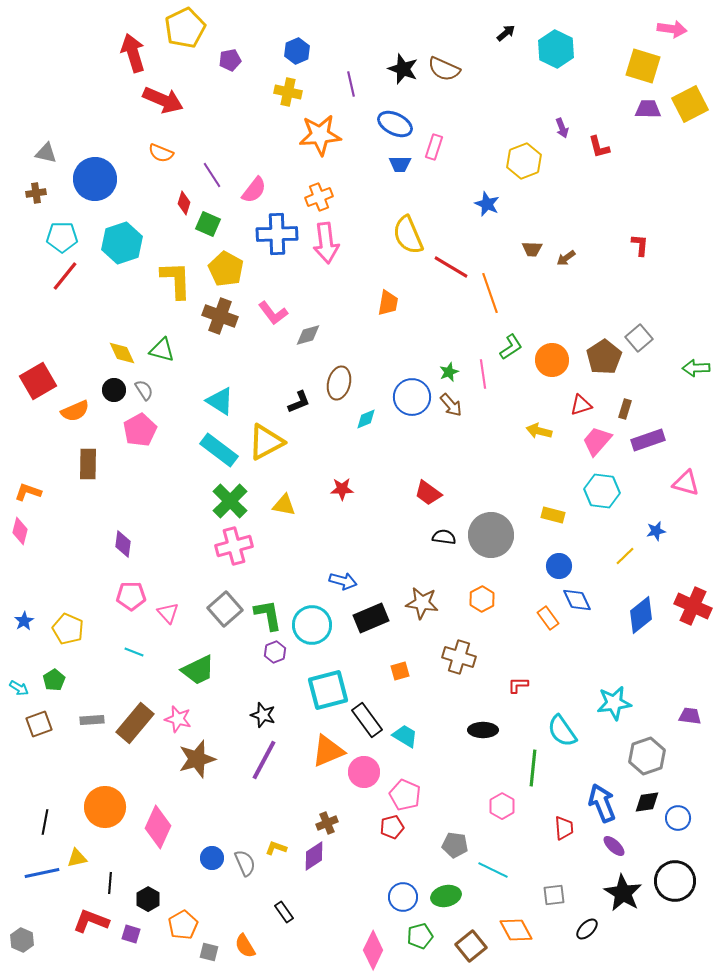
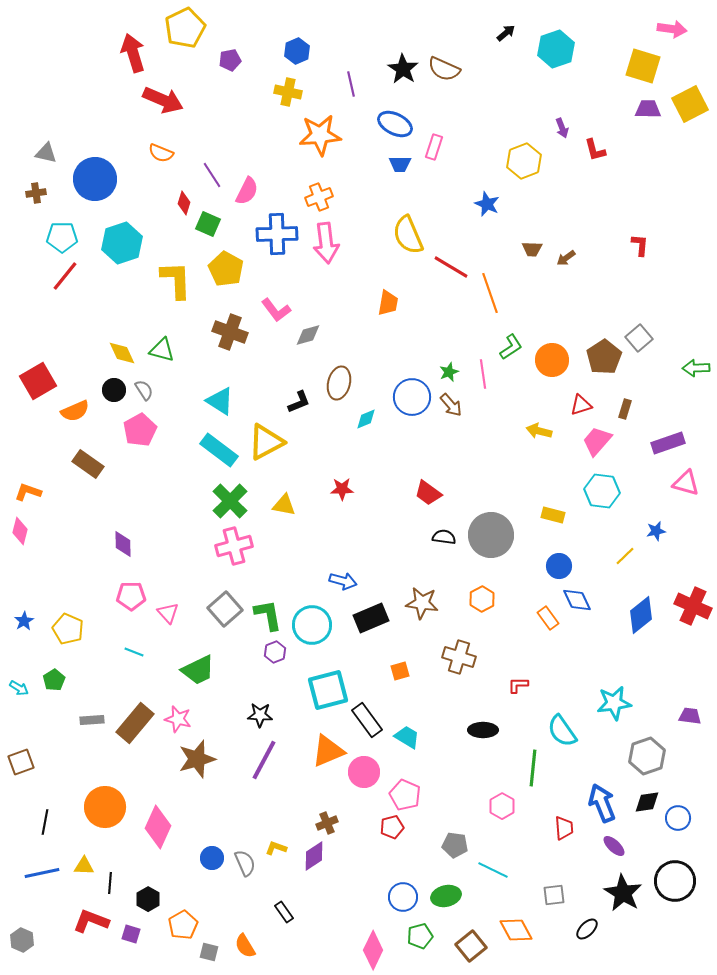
cyan hexagon at (556, 49): rotated 15 degrees clockwise
black star at (403, 69): rotated 12 degrees clockwise
red L-shape at (599, 147): moved 4 px left, 3 px down
pink semicircle at (254, 190): moved 7 px left, 1 px down; rotated 12 degrees counterclockwise
pink L-shape at (273, 313): moved 3 px right, 3 px up
brown cross at (220, 316): moved 10 px right, 16 px down
purple rectangle at (648, 440): moved 20 px right, 3 px down
brown rectangle at (88, 464): rotated 56 degrees counterclockwise
purple diamond at (123, 544): rotated 8 degrees counterclockwise
black star at (263, 715): moved 3 px left; rotated 15 degrees counterclockwise
brown square at (39, 724): moved 18 px left, 38 px down
cyan trapezoid at (405, 736): moved 2 px right, 1 px down
yellow triangle at (77, 858): moved 7 px right, 8 px down; rotated 15 degrees clockwise
